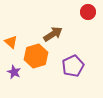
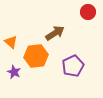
brown arrow: moved 2 px right, 1 px up
orange hexagon: rotated 10 degrees clockwise
